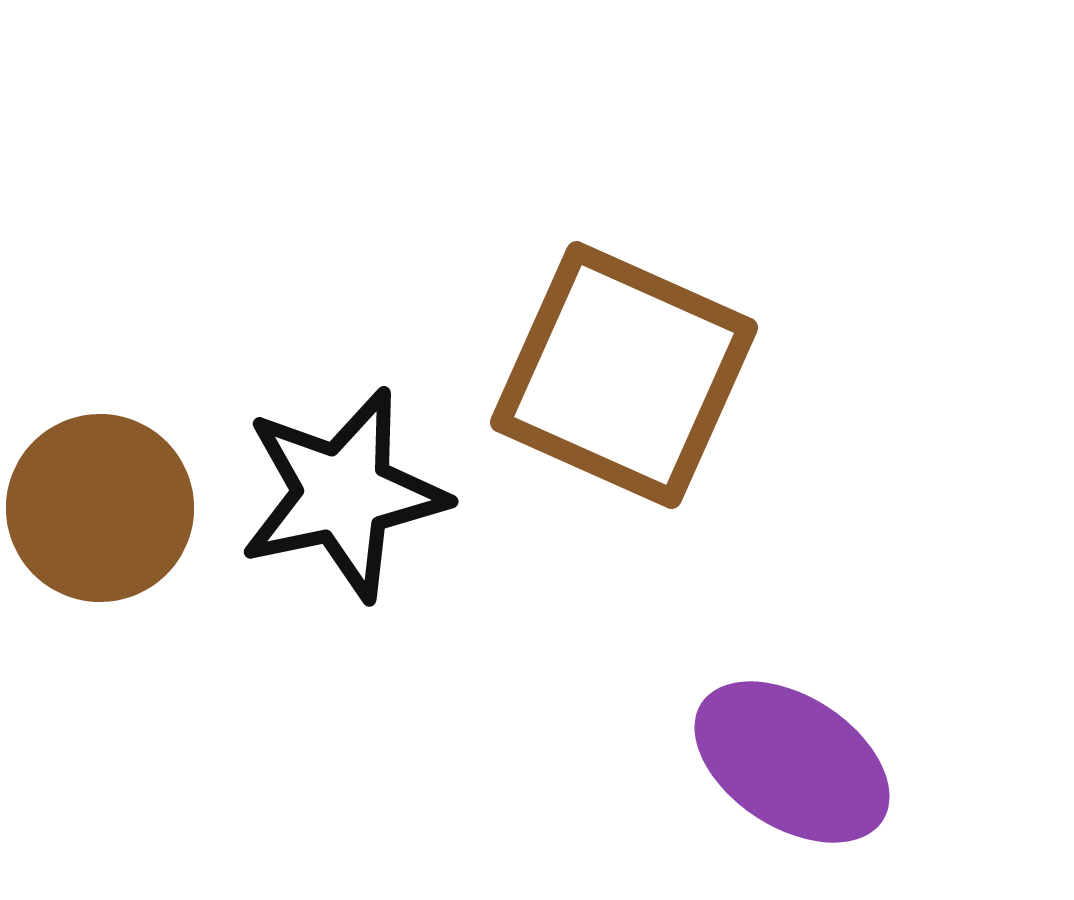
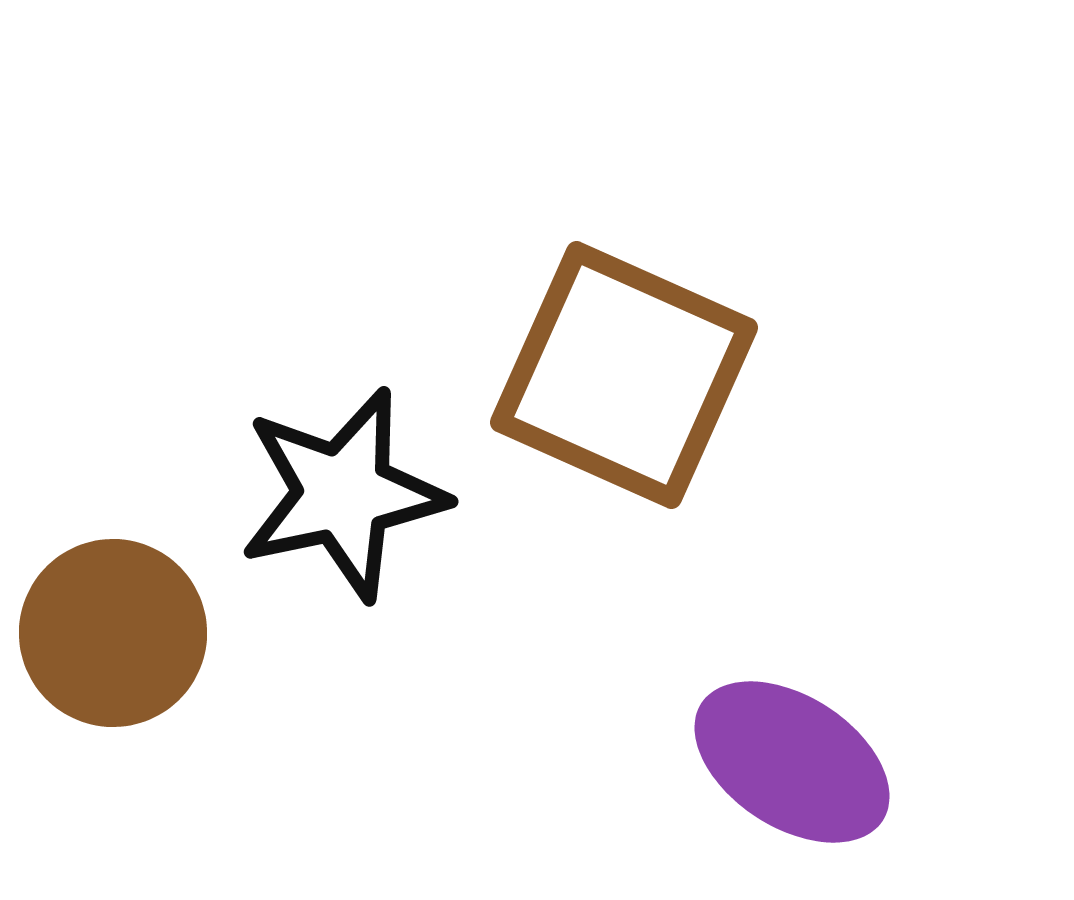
brown circle: moved 13 px right, 125 px down
